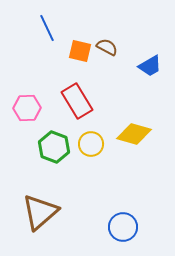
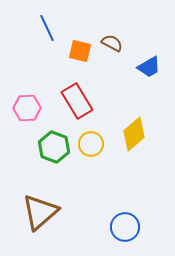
brown semicircle: moved 5 px right, 4 px up
blue trapezoid: moved 1 px left, 1 px down
yellow diamond: rotated 56 degrees counterclockwise
blue circle: moved 2 px right
